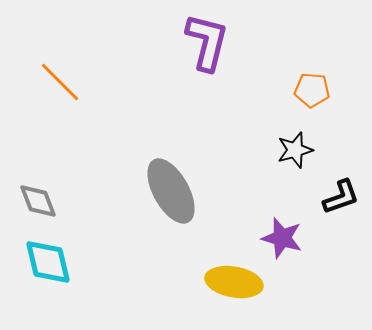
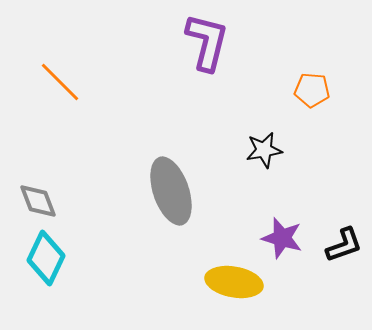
black star: moved 31 px left; rotated 6 degrees clockwise
gray ellipse: rotated 10 degrees clockwise
black L-shape: moved 3 px right, 48 px down
cyan diamond: moved 2 px left, 4 px up; rotated 38 degrees clockwise
